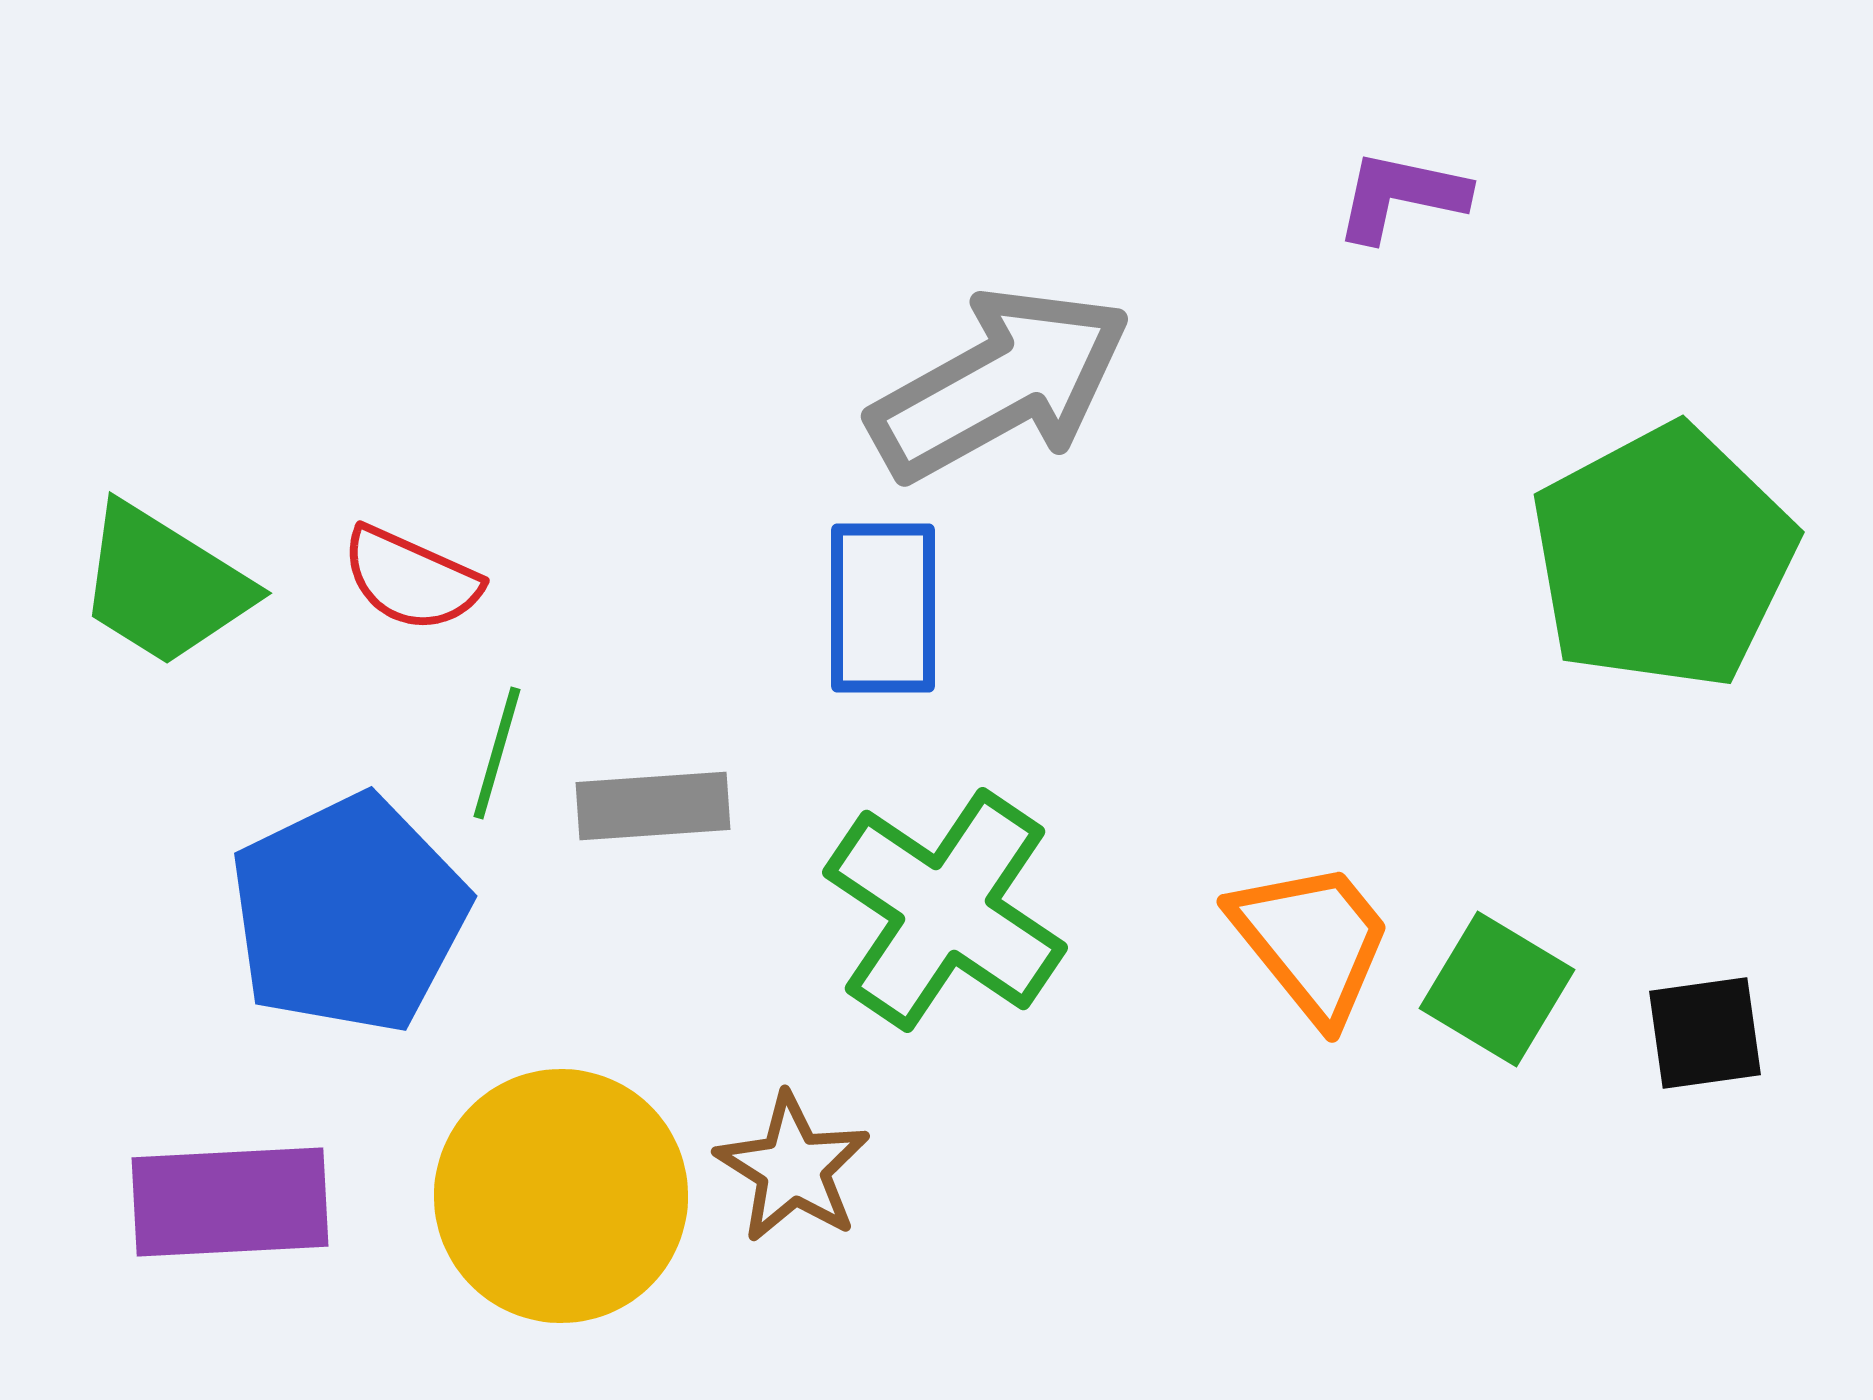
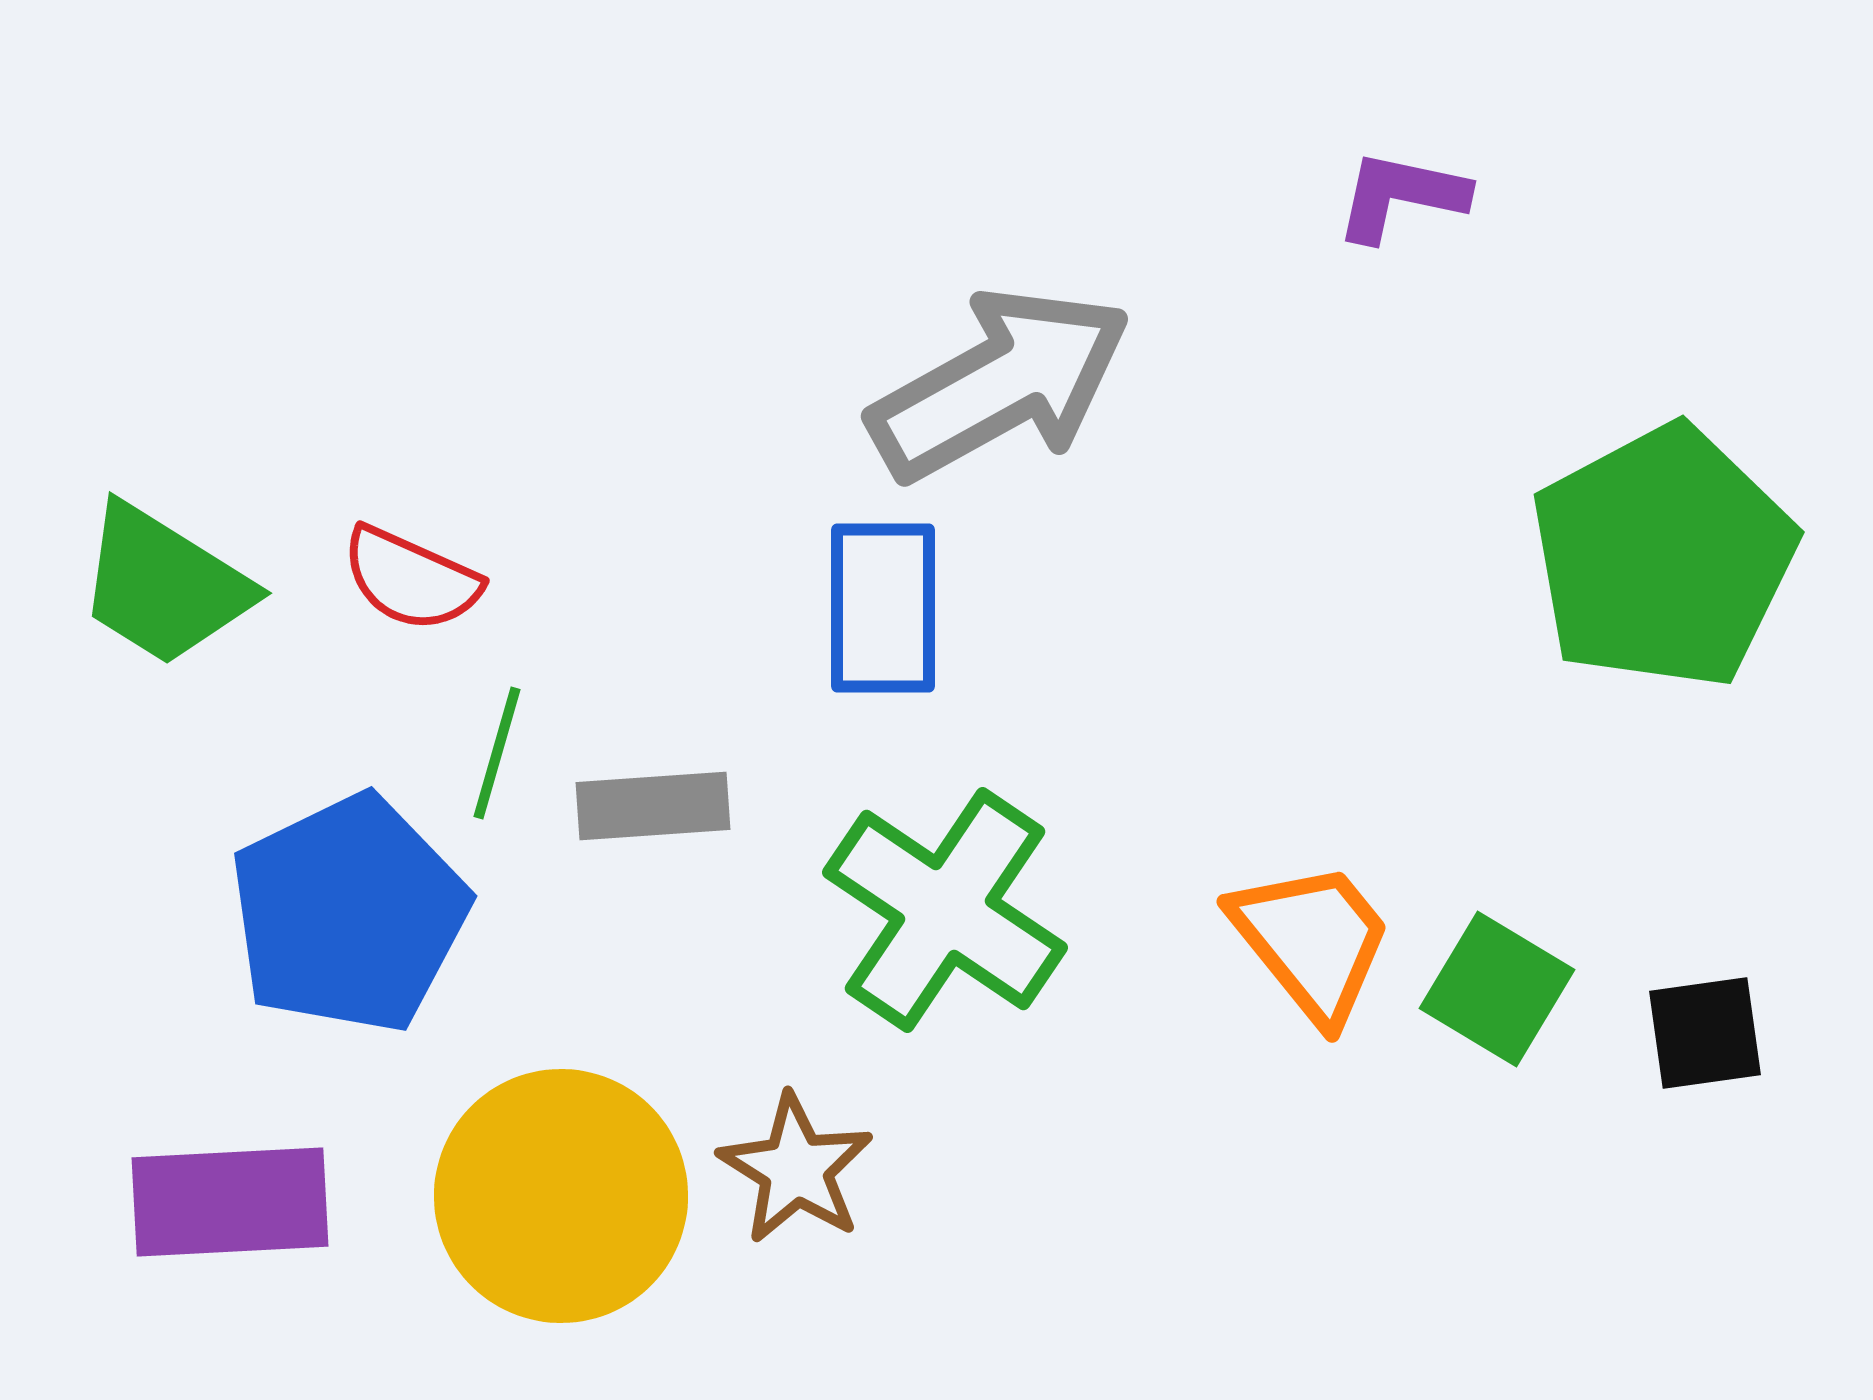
brown star: moved 3 px right, 1 px down
